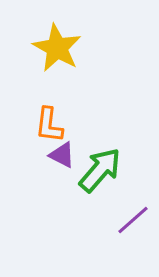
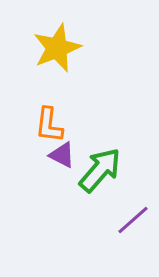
yellow star: rotated 21 degrees clockwise
